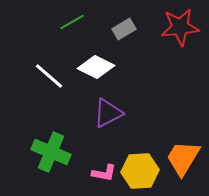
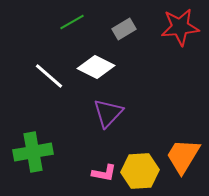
purple triangle: rotated 20 degrees counterclockwise
green cross: moved 18 px left; rotated 33 degrees counterclockwise
orange trapezoid: moved 2 px up
